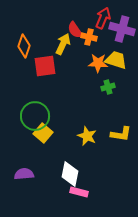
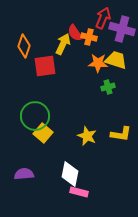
red semicircle: moved 3 px down
